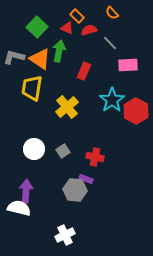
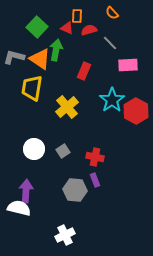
orange rectangle: rotated 48 degrees clockwise
green arrow: moved 3 px left, 1 px up
purple rectangle: moved 9 px right, 1 px down; rotated 48 degrees clockwise
